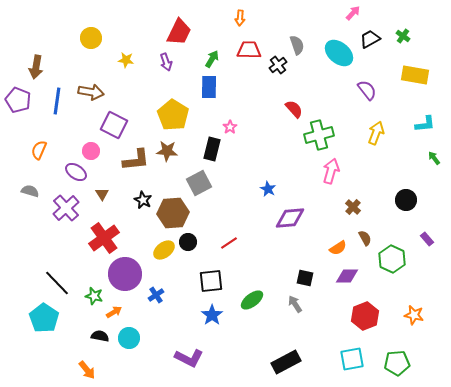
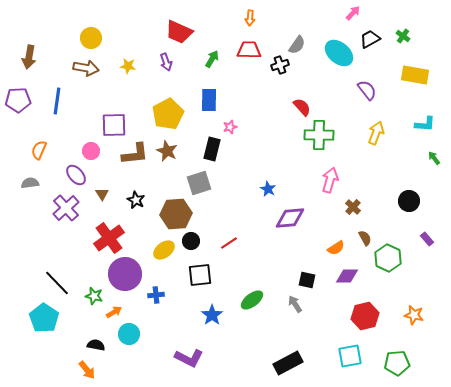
orange arrow at (240, 18): moved 10 px right
red trapezoid at (179, 32): rotated 88 degrees clockwise
gray semicircle at (297, 45): rotated 54 degrees clockwise
yellow star at (126, 60): moved 2 px right, 6 px down
black cross at (278, 65): moved 2 px right; rotated 18 degrees clockwise
brown arrow at (36, 67): moved 7 px left, 10 px up
blue rectangle at (209, 87): moved 13 px down
brown arrow at (91, 92): moved 5 px left, 24 px up
purple pentagon at (18, 100): rotated 25 degrees counterclockwise
red semicircle at (294, 109): moved 8 px right, 2 px up
yellow pentagon at (173, 115): moved 5 px left, 1 px up; rotated 12 degrees clockwise
cyan L-shape at (425, 124): rotated 10 degrees clockwise
purple square at (114, 125): rotated 28 degrees counterclockwise
pink star at (230, 127): rotated 16 degrees clockwise
green cross at (319, 135): rotated 16 degrees clockwise
brown star at (167, 151): rotated 20 degrees clockwise
brown L-shape at (136, 160): moved 1 px left, 6 px up
pink arrow at (331, 171): moved 1 px left, 9 px down
purple ellipse at (76, 172): moved 3 px down; rotated 15 degrees clockwise
gray square at (199, 183): rotated 10 degrees clockwise
gray semicircle at (30, 191): moved 8 px up; rotated 24 degrees counterclockwise
black star at (143, 200): moved 7 px left
black circle at (406, 200): moved 3 px right, 1 px down
brown hexagon at (173, 213): moved 3 px right, 1 px down
red cross at (104, 238): moved 5 px right
black circle at (188, 242): moved 3 px right, 1 px up
orange semicircle at (338, 248): moved 2 px left
green hexagon at (392, 259): moved 4 px left, 1 px up
black square at (305, 278): moved 2 px right, 2 px down
black square at (211, 281): moved 11 px left, 6 px up
blue cross at (156, 295): rotated 28 degrees clockwise
red hexagon at (365, 316): rotated 8 degrees clockwise
black semicircle at (100, 336): moved 4 px left, 9 px down
cyan circle at (129, 338): moved 4 px up
cyan square at (352, 359): moved 2 px left, 3 px up
black rectangle at (286, 362): moved 2 px right, 1 px down
